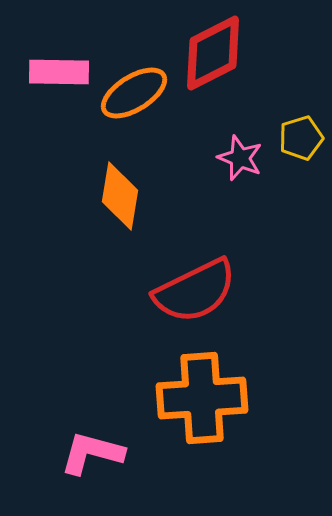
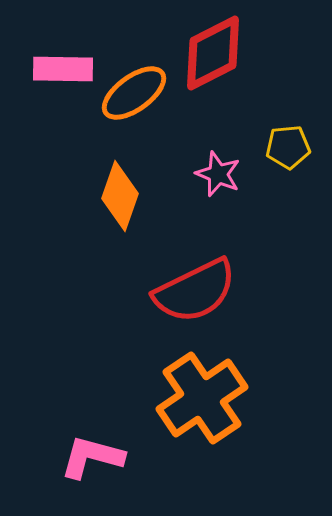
pink rectangle: moved 4 px right, 3 px up
orange ellipse: rotated 4 degrees counterclockwise
yellow pentagon: moved 13 px left, 9 px down; rotated 12 degrees clockwise
pink star: moved 22 px left, 16 px down
orange diamond: rotated 10 degrees clockwise
orange cross: rotated 30 degrees counterclockwise
pink L-shape: moved 4 px down
